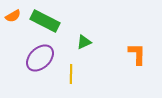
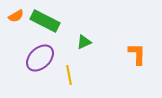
orange semicircle: moved 3 px right
yellow line: moved 2 px left, 1 px down; rotated 12 degrees counterclockwise
